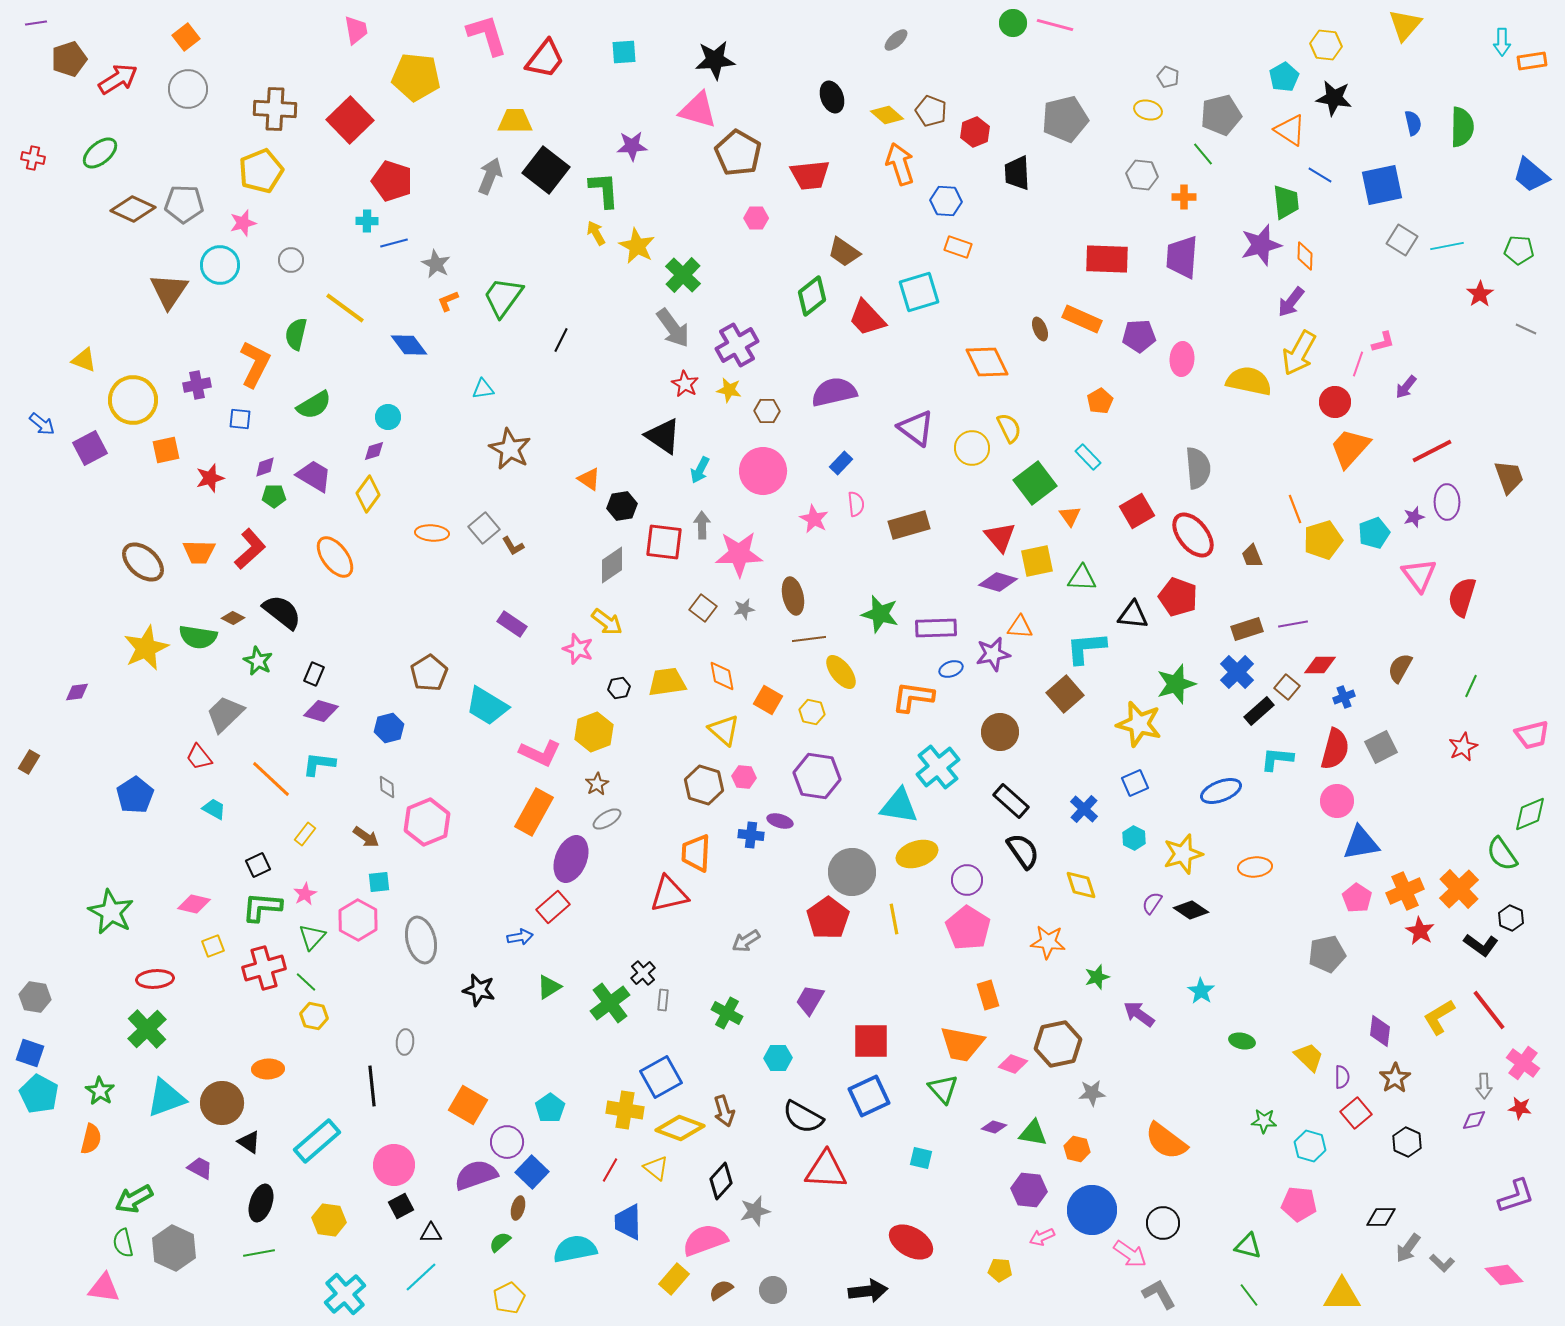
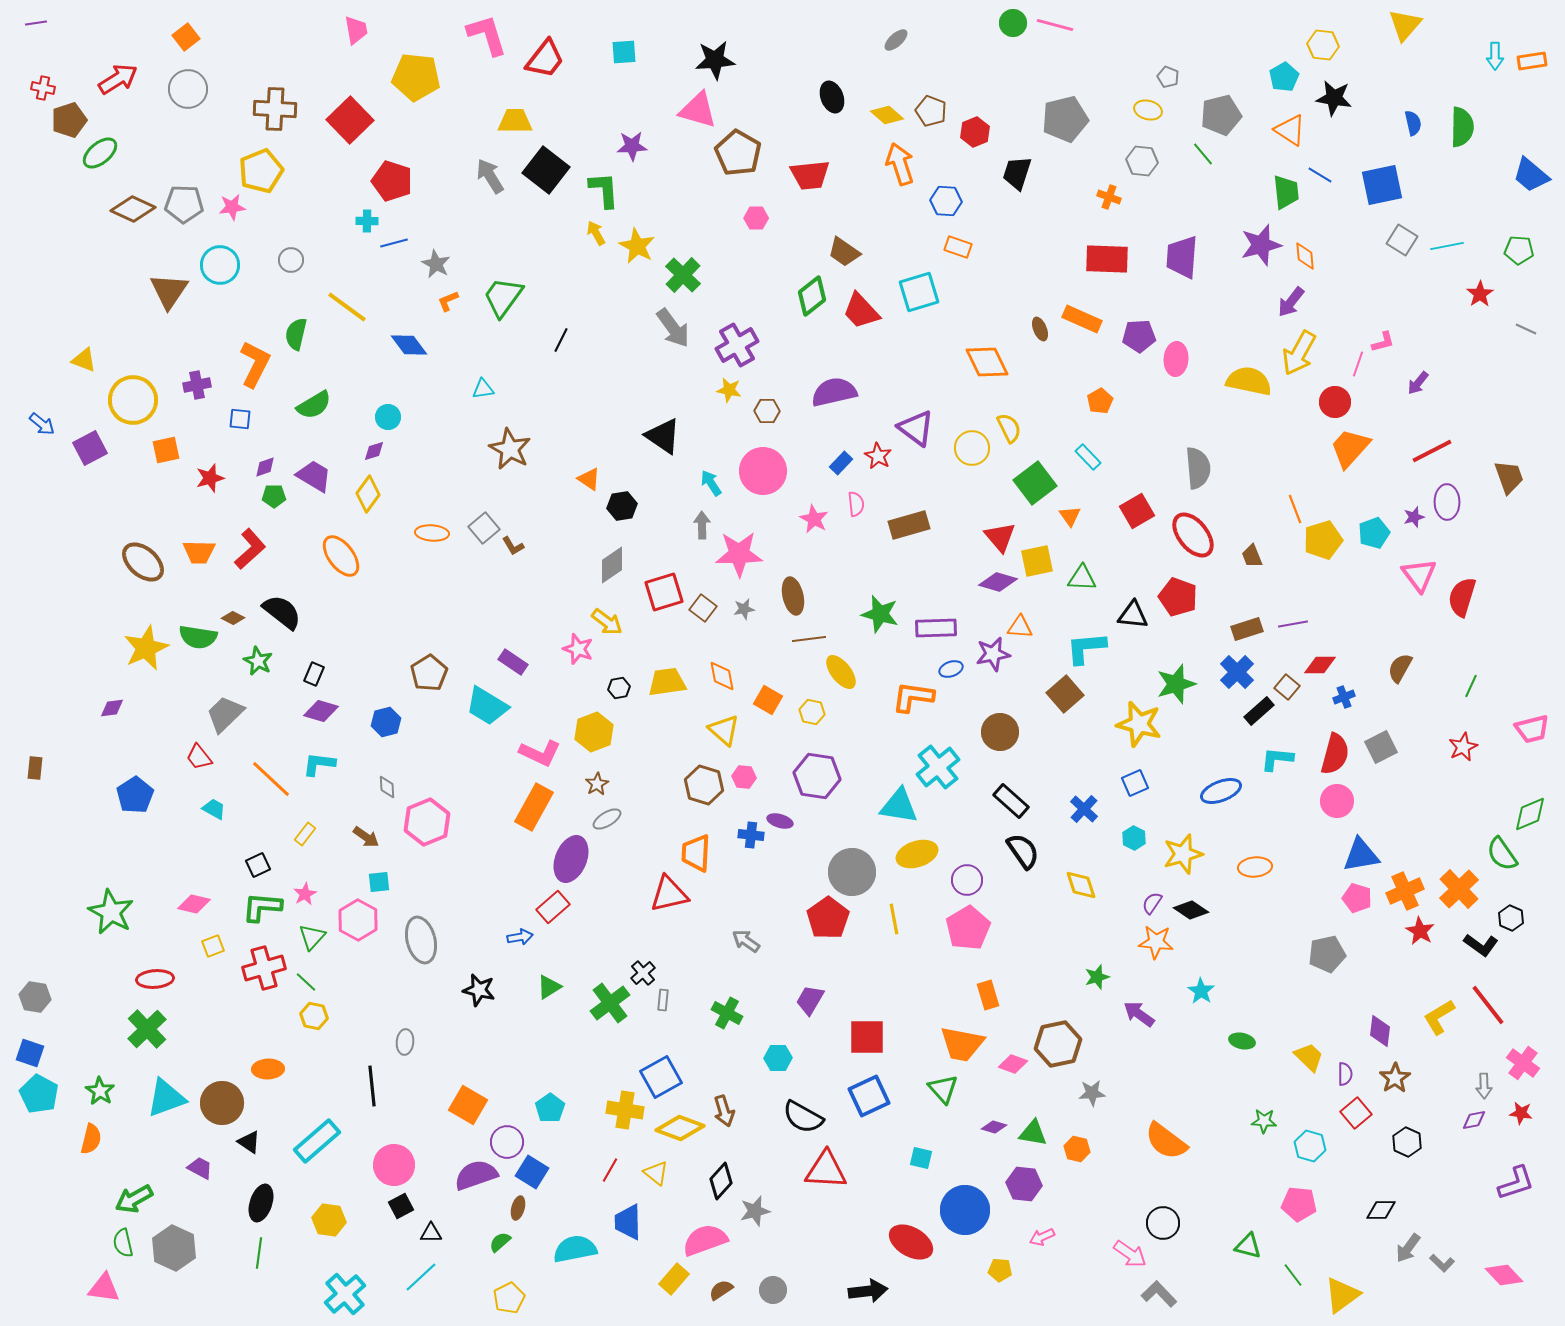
cyan arrow at (1502, 42): moved 7 px left, 14 px down
yellow hexagon at (1326, 45): moved 3 px left
brown pentagon at (69, 59): moved 61 px down
red cross at (33, 158): moved 10 px right, 70 px up
black trapezoid at (1017, 173): rotated 21 degrees clockwise
gray hexagon at (1142, 175): moved 14 px up
gray arrow at (490, 176): rotated 54 degrees counterclockwise
orange cross at (1184, 197): moved 75 px left; rotated 20 degrees clockwise
green trapezoid at (1286, 202): moved 10 px up
pink star at (243, 223): moved 11 px left, 16 px up; rotated 8 degrees clockwise
orange diamond at (1305, 256): rotated 8 degrees counterclockwise
yellow line at (345, 308): moved 2 px right, 1 px up
red trapezoid at (867, 318): moved 6 px left, 7 px up
pink ellipse at (1182, 359): moved 6 px left
red star at (685, 384): moved 193 px right, 72 px down
purple arrow at (1406, 387): moved 12 px right, 4 px up
cyan arrow at (700, 470): moved 11 px right, 13 px down; rotated 120 degrees clockwise
red square at (664, 542): moved 50 px down; rotated 24 degrees counterclockwise
orange ellipse at (335, 557): moved 6 px right, 1 px up
purple rectangle at (512, 624): moved 1 px right, 38 px down
purple diamond at (77, 692): moved 35 px right, 16 px down
blue hexagon at (389, 728): moved 3 px left, 6 px up
pink trapezoid at (1532, 735): moved 6 px up
red semicircle at (1335, 749): moved 5 px down
brown rectangle at (29, 762): moved 6 px right, 6 px down; rotated 25 degrees counterclockwise
orange rectangle at (534, 812): moved 5 px up
blue triangle at (1361, 843): moved 12 px down
pink pentagon at (1357, 898): rotated 16 degrees counterclockwise
pink pentagon at (968, 928): rotated 9 degrees clockwise
gray arrow at (746, 941): rotated 68 degrees clockwise
orange star at (1048, 942): moved 108 px right
red line at (1489, 1010): moved 1 px left, 5 px up
red square at (871, 1041): moved 4 px left, 4 px up
purple semicircle at (1342, 1077): moved 3 px right, 3 px up
red star at (1520, 1108): moved 1 px right, 5 px down
yellow triangle at (656, 1168): moved 5 px down
blue square at (532, 1172): rotated 12 degrees counterclockwise
purple hexagon at (1029, 1190): moved 5 px left, 6 px up
purple L-shape at (1516, 1196): moved 13 px up
blue circle at (1092, 1210): moved 127 px left
black diamond at (1381, 1217): moved 7 px up
green line at (259, 1253): rotated 72 degrees counterclockwise
gray L-shape at (1159, 1294): rotated 15 degrees counterclockwise
green line at (1249, 1295): moved 44 px right, 20 px up
yellow triangle at (1342, 1295): rotated 36 degrees counterclockwise
